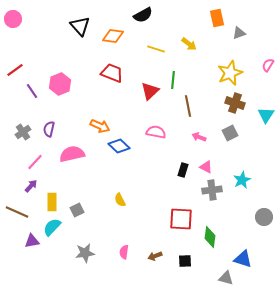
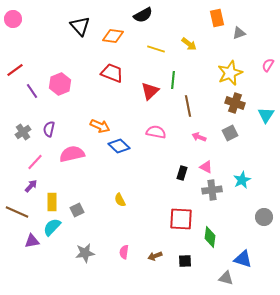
black rectangle at (183, 170): moved 1 px left, 3 px down
